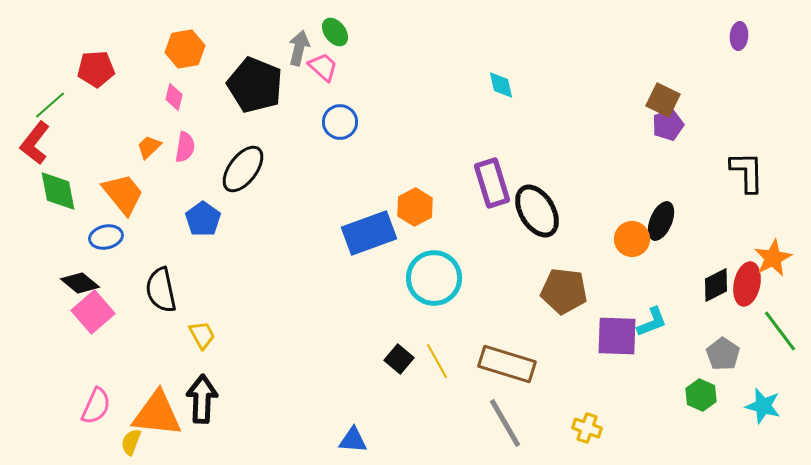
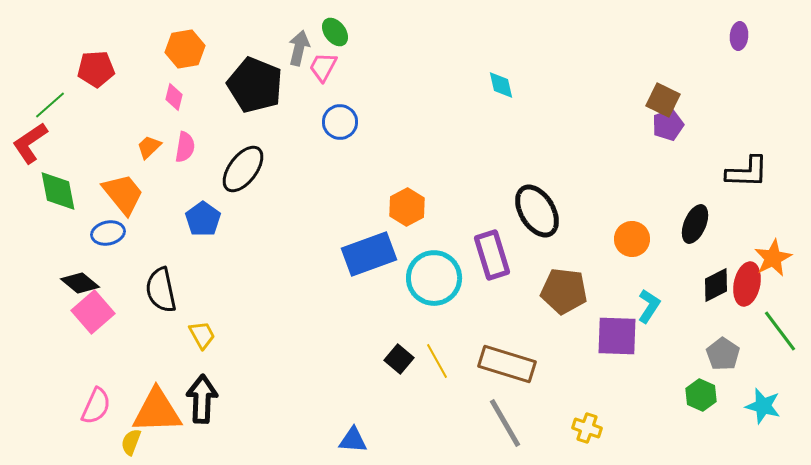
pink trapezoid at (323, 67): rotated 104 degrees counterclockwise
red L-shape at (35, 143): moved 5 px left; rotated 18 degrees clockwise
black L-shape at (747, 172): rotated 93 degrees clockwise
purple rectangle at (492, 183): moved 72 px down
orange hexagon at (415, 207): moved 8 px left
black ellipse at (661, 221): moved 34 px right, 3 px down
blue rectangle at (369, 233): moved 21 px down
blue ellipse at (106, 237): moved 2 px right, 4 px up
cyan L-shape at (652, 322): moved 3 px left, 16 px up; rotated 36 degrees counterclockwise
orange triangle at (157, 414): moved 3 px up; rotated 8 degrees counterclockwise
